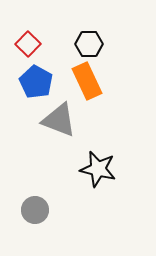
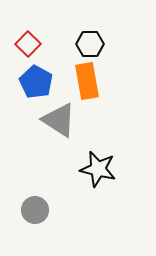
black hexagon: moved 1 px right
orange rectangle: rotated 15 degrees clockwise
gray triangle: rotated 12 degrees clockwise
